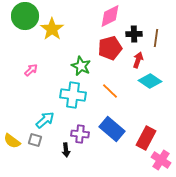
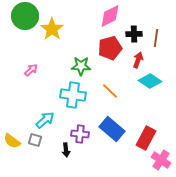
green star: rotated 24 degrees counterclockwise
